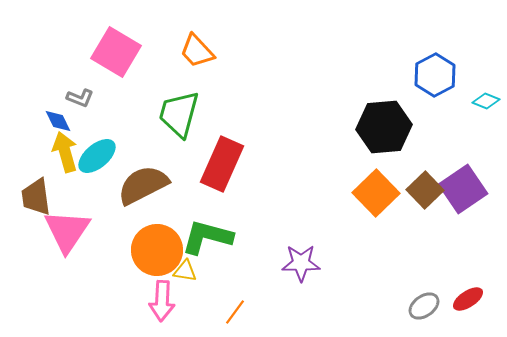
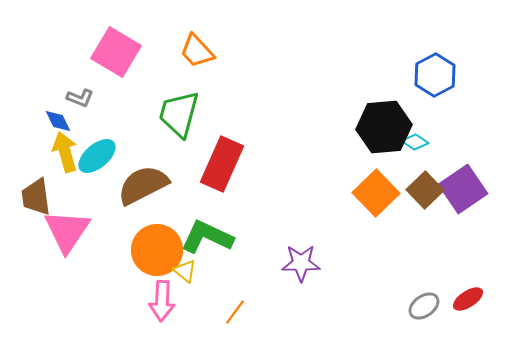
cyan diamond: moved 71 px left, 41 px down; rotated 12 degrees clockwise
green L-shape: rotated 10 degrees clockwise
yellow triangle: rotated 30 degrees clockwise
